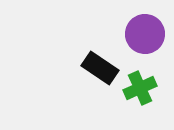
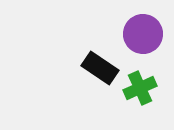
purple circle: moved 2 px left
